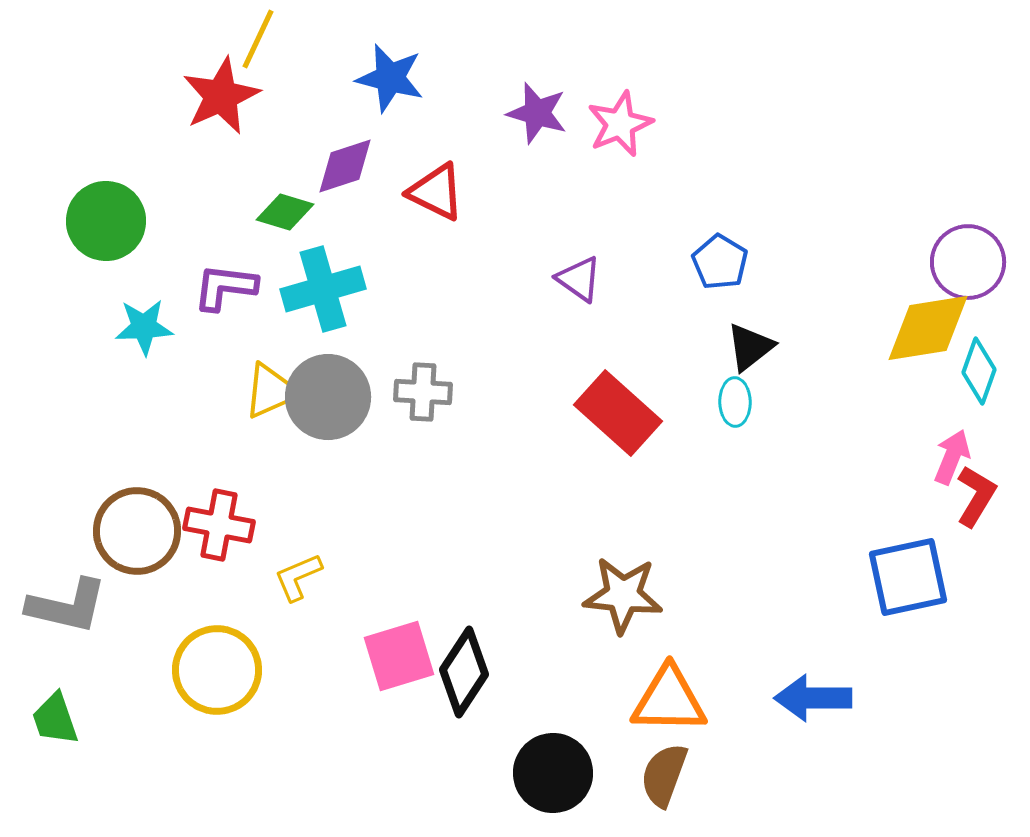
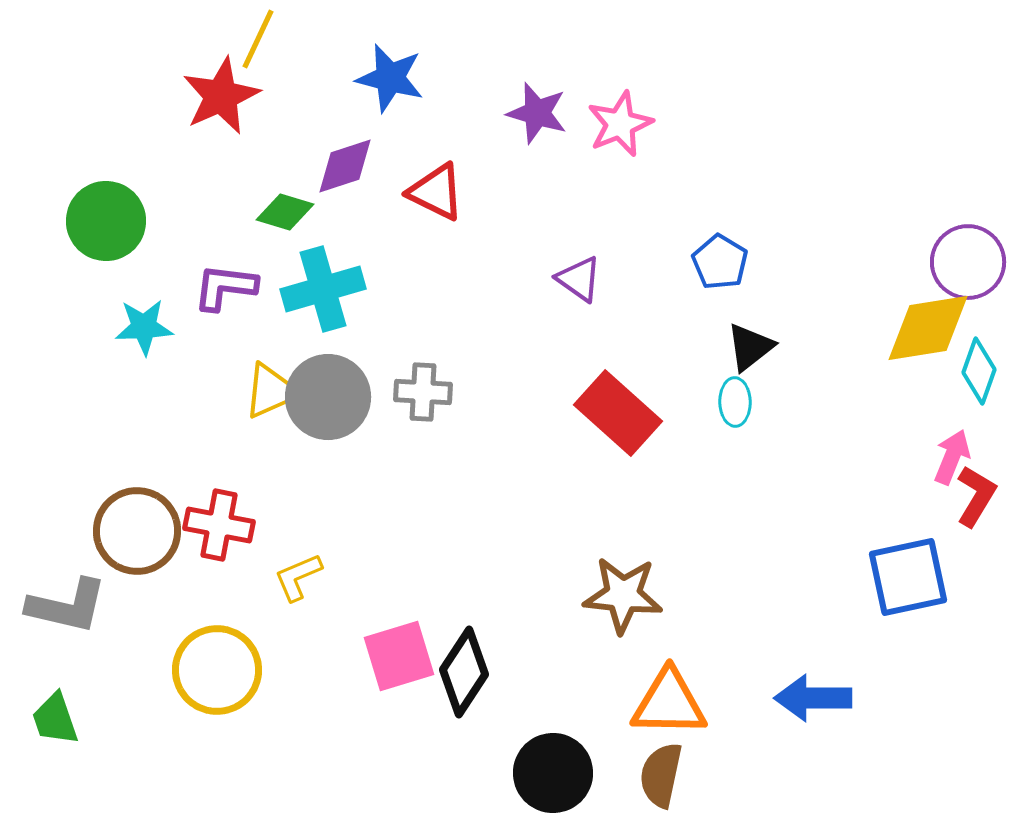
orange triangle: moved 3 px down
brown semicircle: moved 3 px left; rotated 8 degrees counterclockwise
